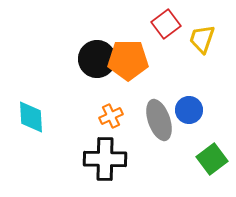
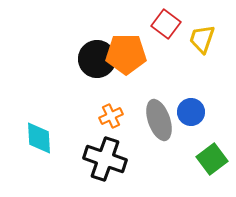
red square: rotated 16 degrees counterclockwise
orange pentagon: moved 2 px left, 6 px up
blue circle: moved 2 px right, 2 px down
cyan diamond: moved 8 px right, 21 px down
black cross: rotated 18 degrees clockwise
